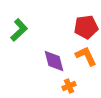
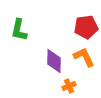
green L-shape: rotated 145 degrees clockwise
orange L-shape: moved 2 px left, 1 px down
purple diamond: rotated 15 degrees clockwise
